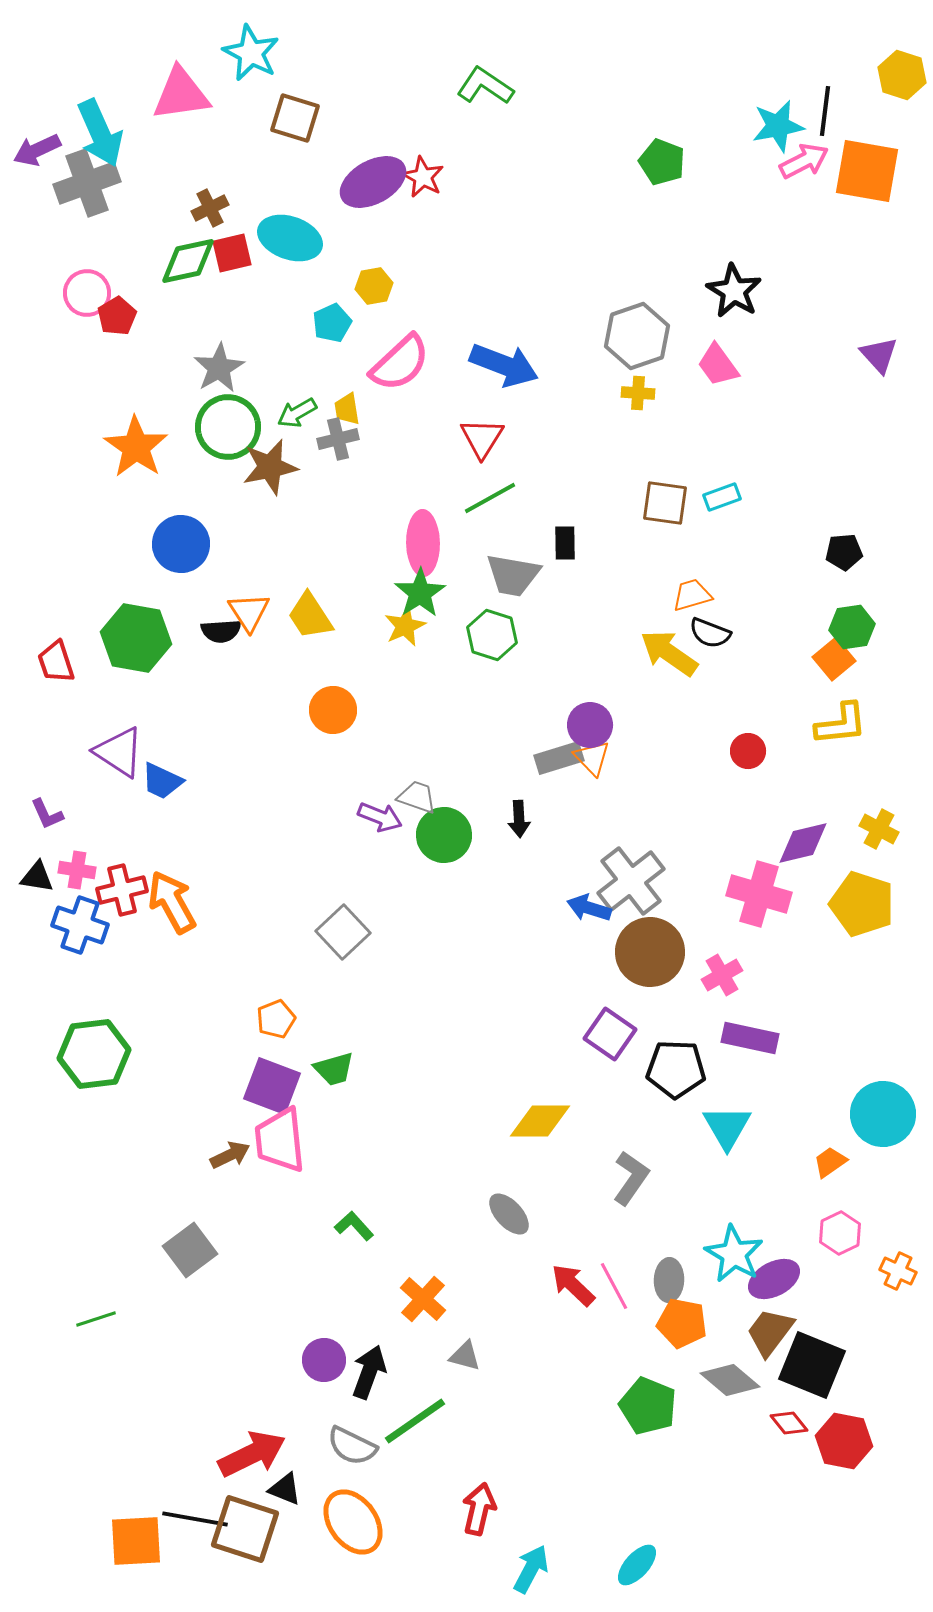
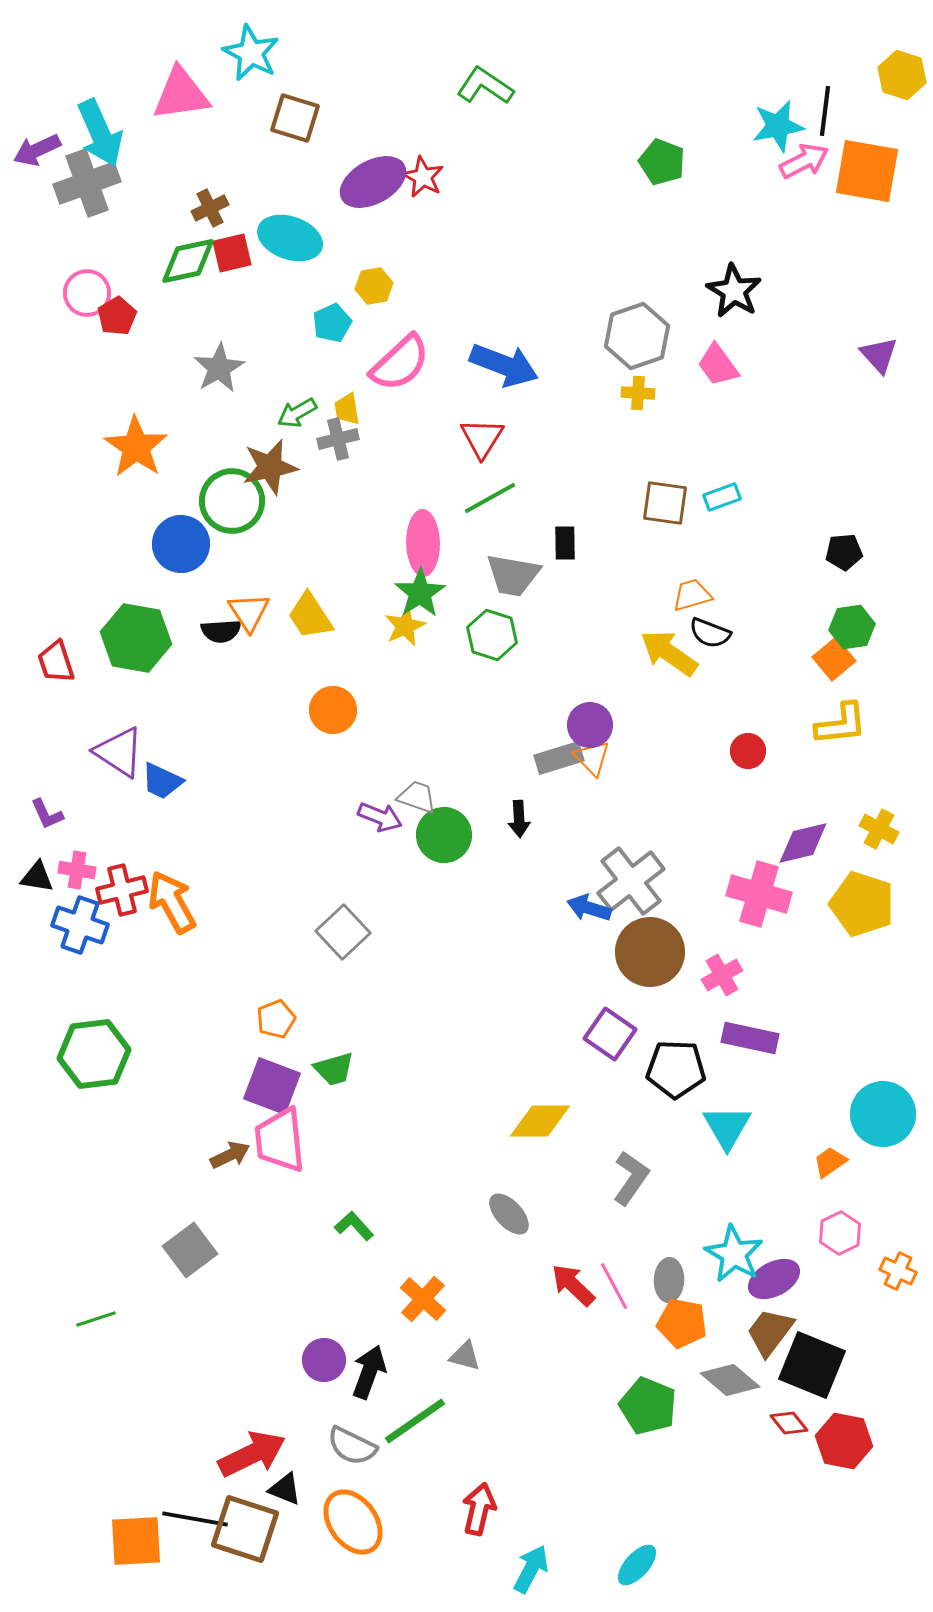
green circle at (228, 427): moved 4 px right, 74 px down
